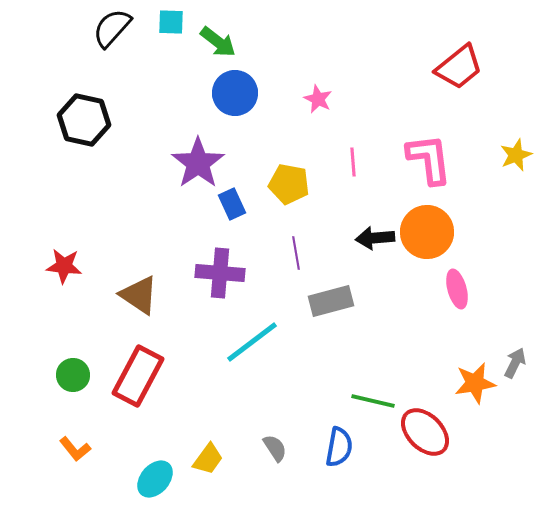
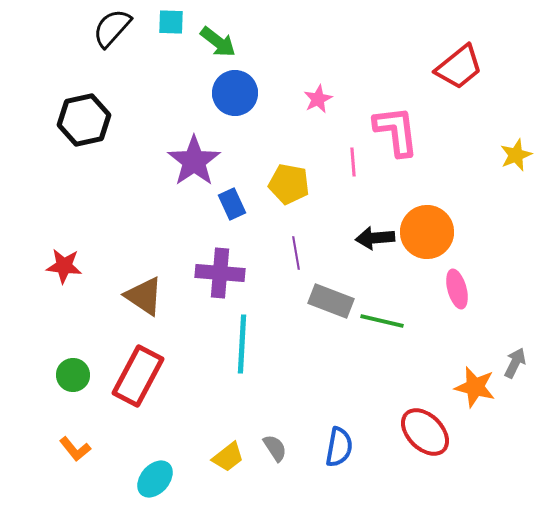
pink star: rotated 20 degrees clockwise
black hexagon: rotated 24 degrees counterclockwise
pink L-shape: moved 33 px left, 28 px up
purple star: moved 4 px left, 2 px up
brown triangle: moved 5 px right, 1 px down
gray rectangle: rotated 36 degrees clockwise
cyan line: moved 10 px left, 2 px down; rotated 50 degrees counterclockwise
orange star: moved 4 px down; rotated 24 degrees clockwise
green line: moved 9 px right, 80 px up
yellow trapezoid: moved 20 px right, 2 px up; rotated 16 degrees clockwise
